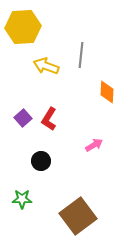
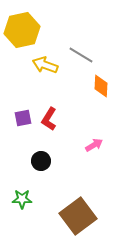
yellow hexagon: moved 1 px left, 3 px down; rotated 8 degrees counterclockwise
gray line: rotated 65 degrees counterclockwise
yellow arrow: moved 1 px left, 1 px up
orange diamond: moved 6 px left, 6 px up
purple square: rotated 30 degrees clockwise
